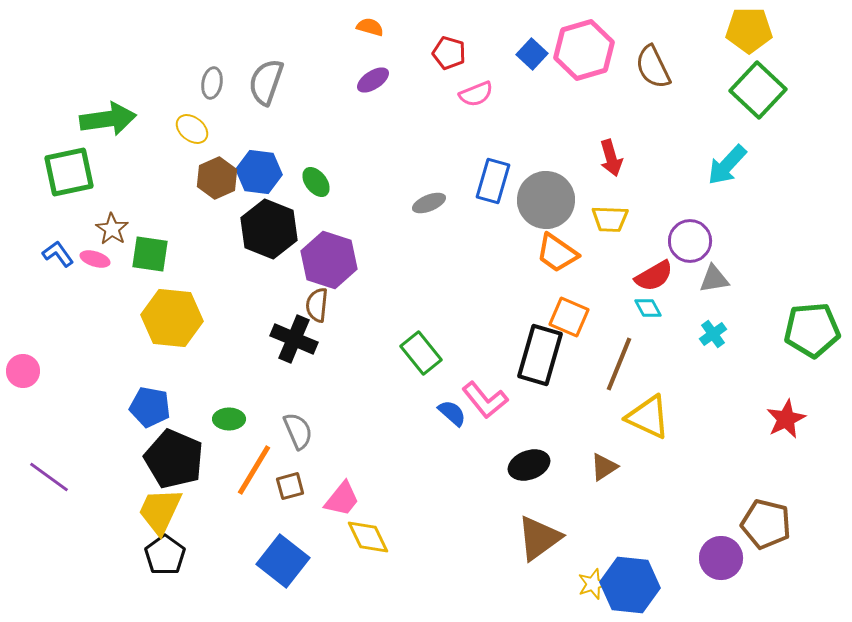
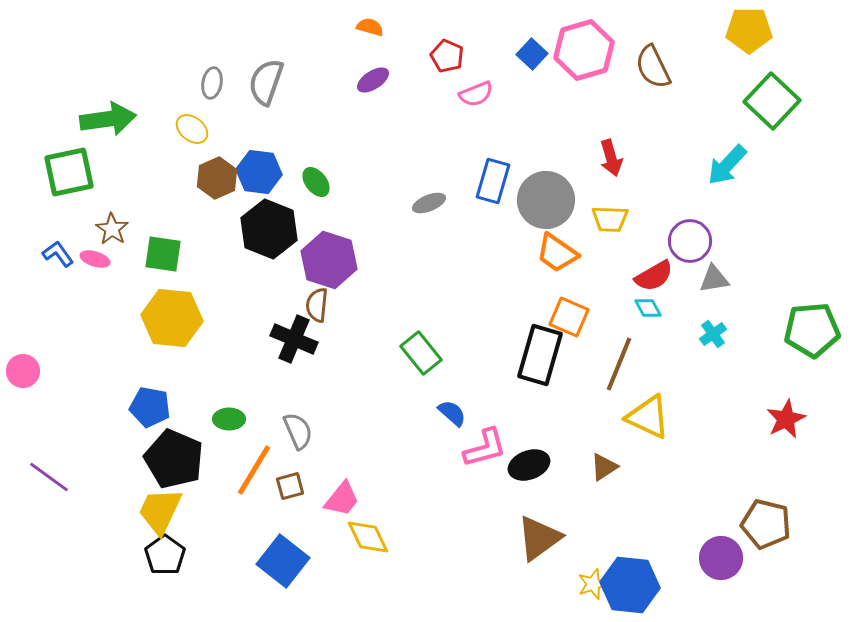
red pentagon at (449, 53): moved 2 px left, 3 px down; rotated 8 degrees clockwise
green square at (758, 90): moved 14 px right, 11 px down
green square at (150, 254): moved 13 px right
pink L-shape at (485, 400): moved 48 px down; rotated 66 degrees counterclockwise
